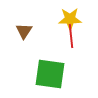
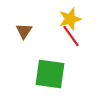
yellow star: rotated 15 degrees counterclockwise
red line: rotated 30 degrees counterclockwise
